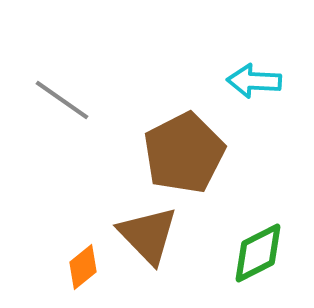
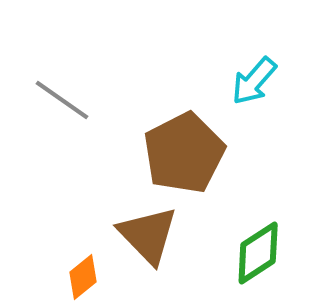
cyan arrow: rotated 52 degrees counterclockwise
green diamond: rotated 6 degrees counterclockwise
orange diamond: moved 10 px down
